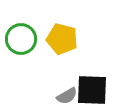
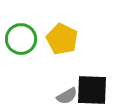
yellow pentagon: rotated 12 degrees clockwise
